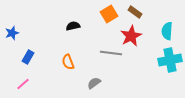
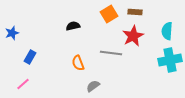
brown rectangle: rotated 32 degrees counterclockwise
red star: moved 2 px right
blue rectangle: moved 2 px right
orange semicircle: moved 10 px right, 1 px down
gray semicircle: moved 1 px left, 3 px down
